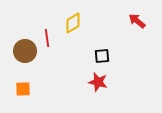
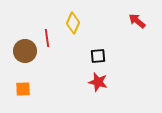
yellow diamond: rotated 35 degrees counterclockwise
black square: moved 4 px left
